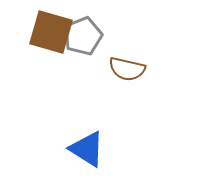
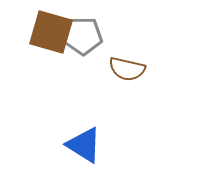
gray pentagon: rotated 21 degrees clockwise
blue triangle: moved 3 px left, 4 px up
